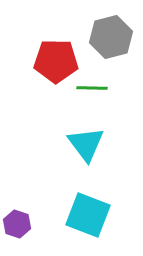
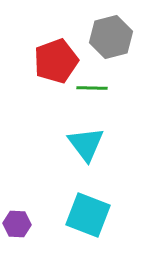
red pentagon: rotated 21 degrees counterclockwise
purple hexagon: rotated 16 degrees counterclockwise
